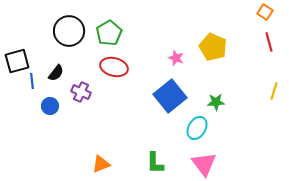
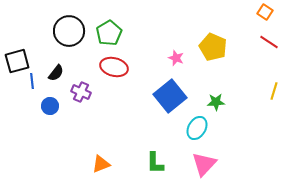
red line: rotated 42 degrees counterclockwise
pink triangle: rotated 20 degrees clockwise
